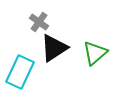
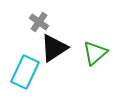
cyan rectangle: moved 5 px right
